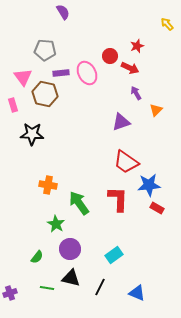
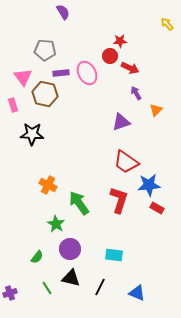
red star: moved 17 px left, 5 px up; rotated 16 degrees clockwise
orange cross: rotated 18 degrees clockwise
red L-shape: moved 1 px right, 1 px down; rotated 16 degrees clockwise
cyan rectangle: rotated 42 degrees clockwise
green line: rotated 48 degrees clockwise
